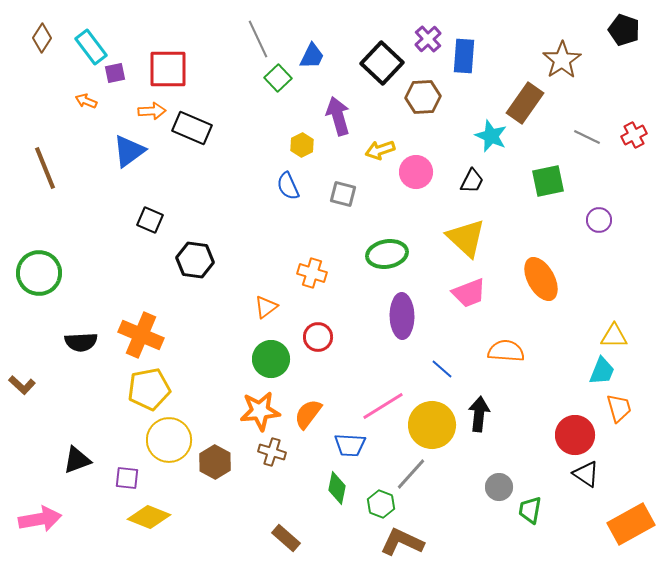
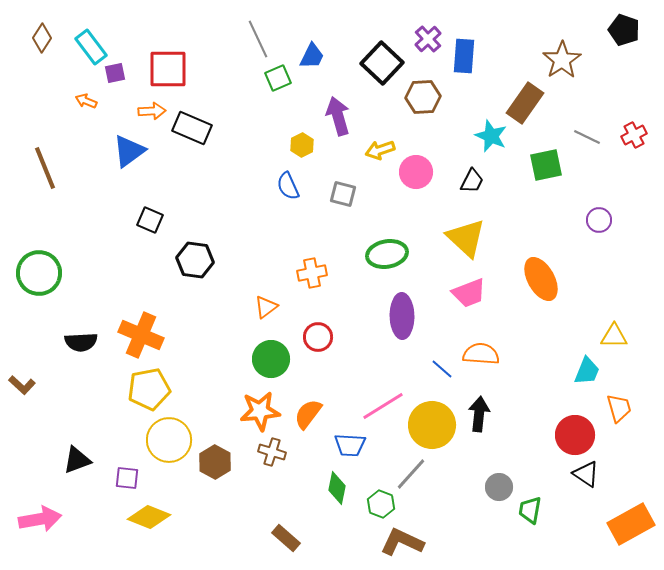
green square at (278, 78): rotated 20 degrees clockwise
green square at (548, 181): moved 2 px left, 16 px up
orange cross at (312, 273): rotated 28 degrees counterclockwise
orange semicircle at (506, 351): moved 25 px left, 3 px down
cyan trapezoid at (602, 371): moved 15 px left
